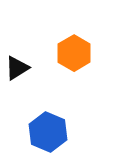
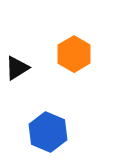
orange hexagon: moved 1 px down
